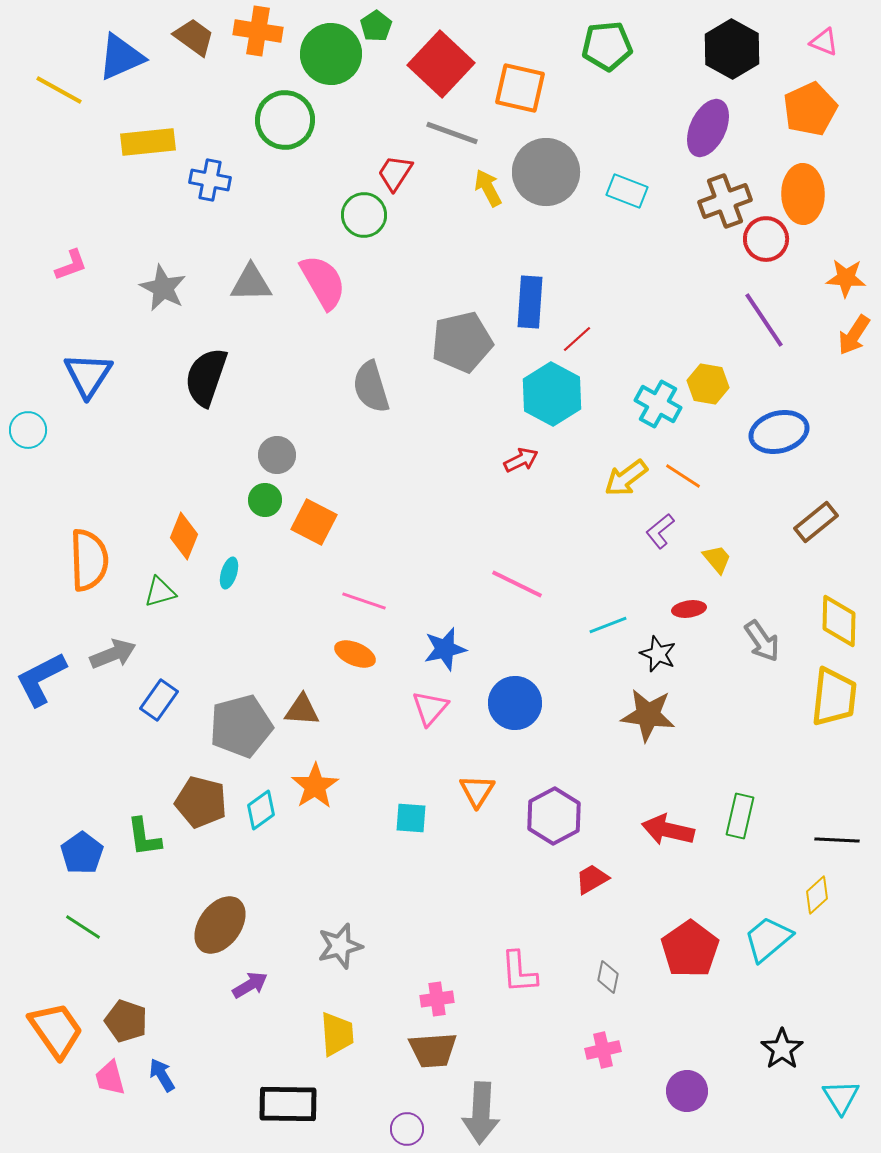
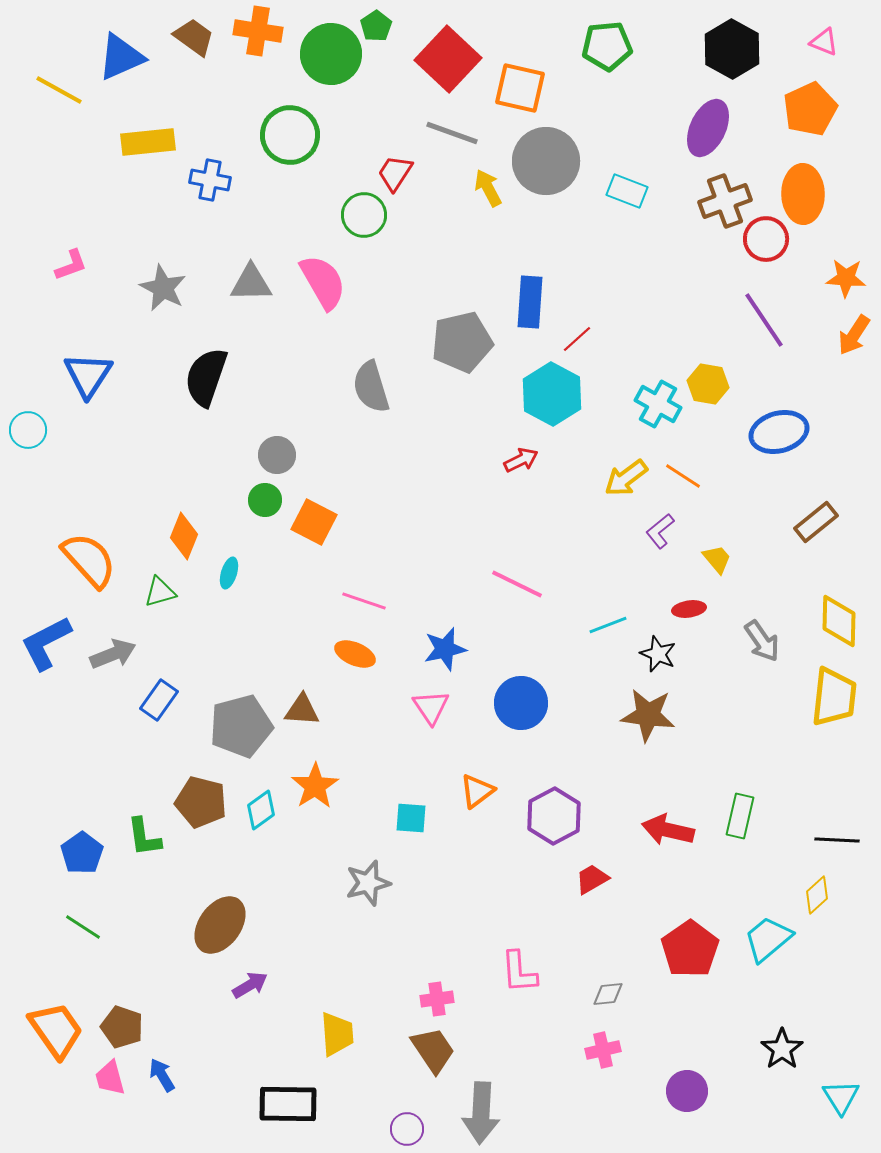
red square at (441, 64): moved 7 px right, 5 px up
green circle at (285, 120): moved 5 px right, 15 px down
gray circle at (546, 172): moved 11 px up
orange semicircle at (89, 560): rotated 40 degrees counterclockwise
blue L-shape at (41, 679): moved 5 px right, 36 px up
blue circle at (515, 703): moved 6 px right
pink triangle at (430, 708): moved 1 px right, 1 px up; rotated 15 degrees counterclockwise
orange triangle at (477, 791): rotated 21 degrees clockwise
gray star at (340, 946): moved 28 px right, 63 px up
gray diamond at (608, 977): moved 17 px down; rotated 72 degrees clockwise
brown pentagon at (126, 1021): moved 4 px left, 6 px down
brown trapezoid at (433, 1050): rotated 120 degrees counterclockwise
